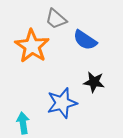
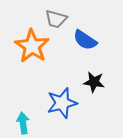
gray trapezoid: rotated 25 degrees counterclockwise
